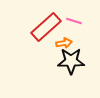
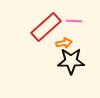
pink line: rotated 14 degrees counterclockwise
